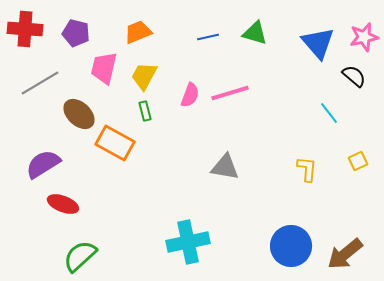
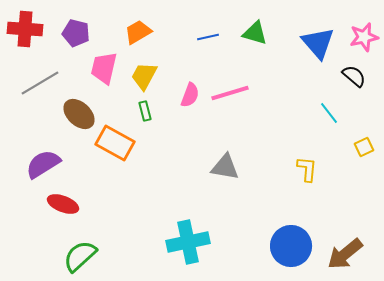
orange trapezoid: rotated 8 degrees counterclockwise
yellow square: moved 6 px right, 14 px up
